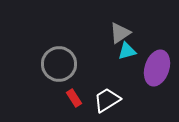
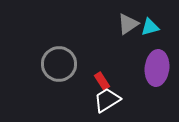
gray triangle: moved 8 px right, 9 px up
cyan triangle: moved 23 px right, 24 px up
purple ellipse: rotated 12 degrees counterclockwise
red rectangle: moved 28 px right, 17 px up
